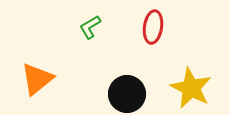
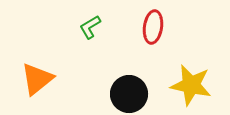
yellow star: moved 3 px up; rotated 15 degrees counterclockwise
black circle: moved 2 px right
